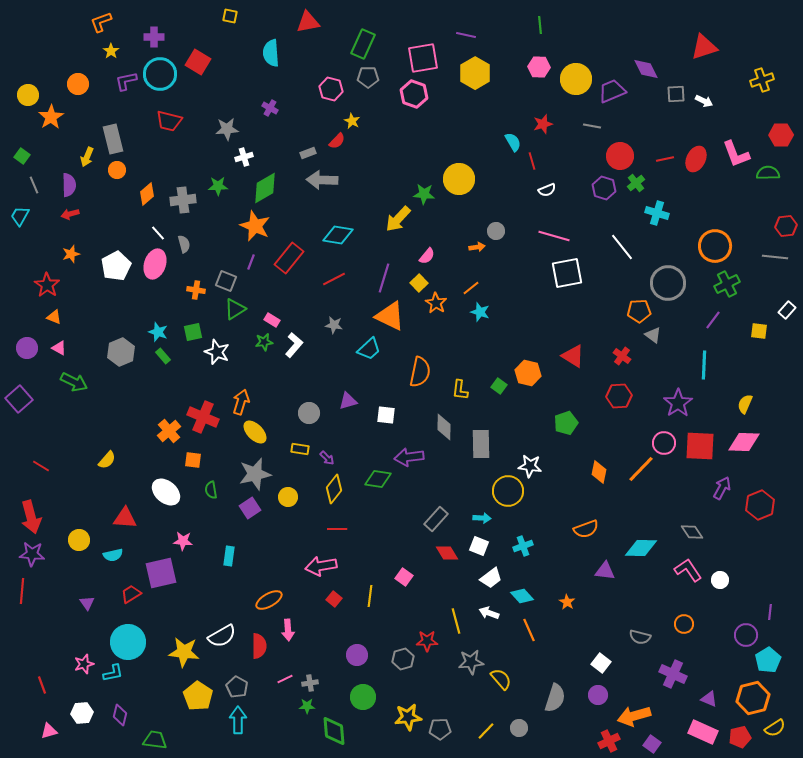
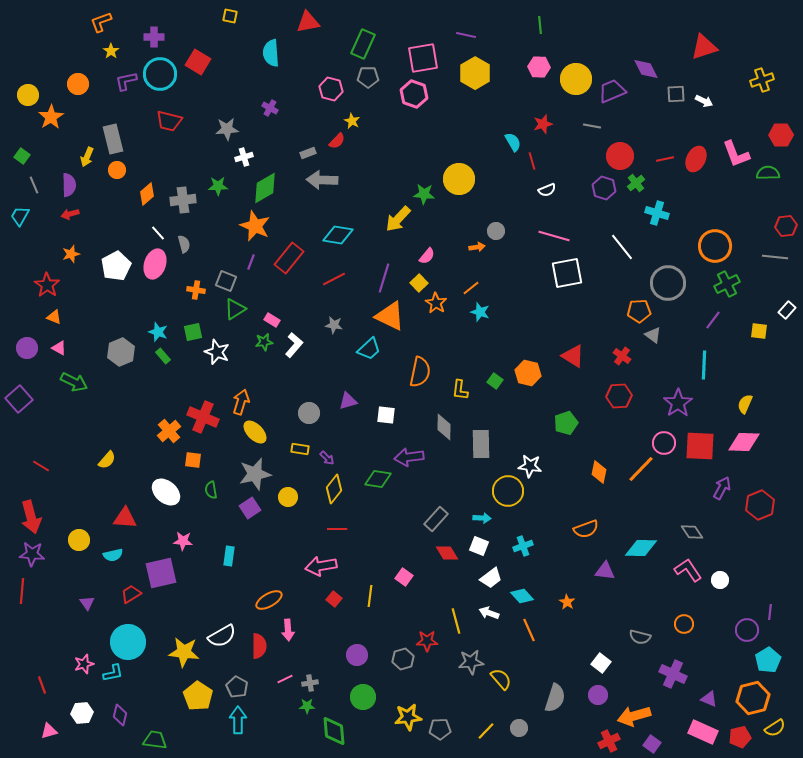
green square at (499, 386): moved 4 px left, 5 px up
purple circle at (746, 635): moved 1 px right, 5 px up
